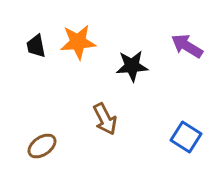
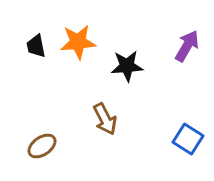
purple arrow: rotated 88 degrees clockwise
black star: moved 5 px left
blue square: moved 2 px right, 2 px down
